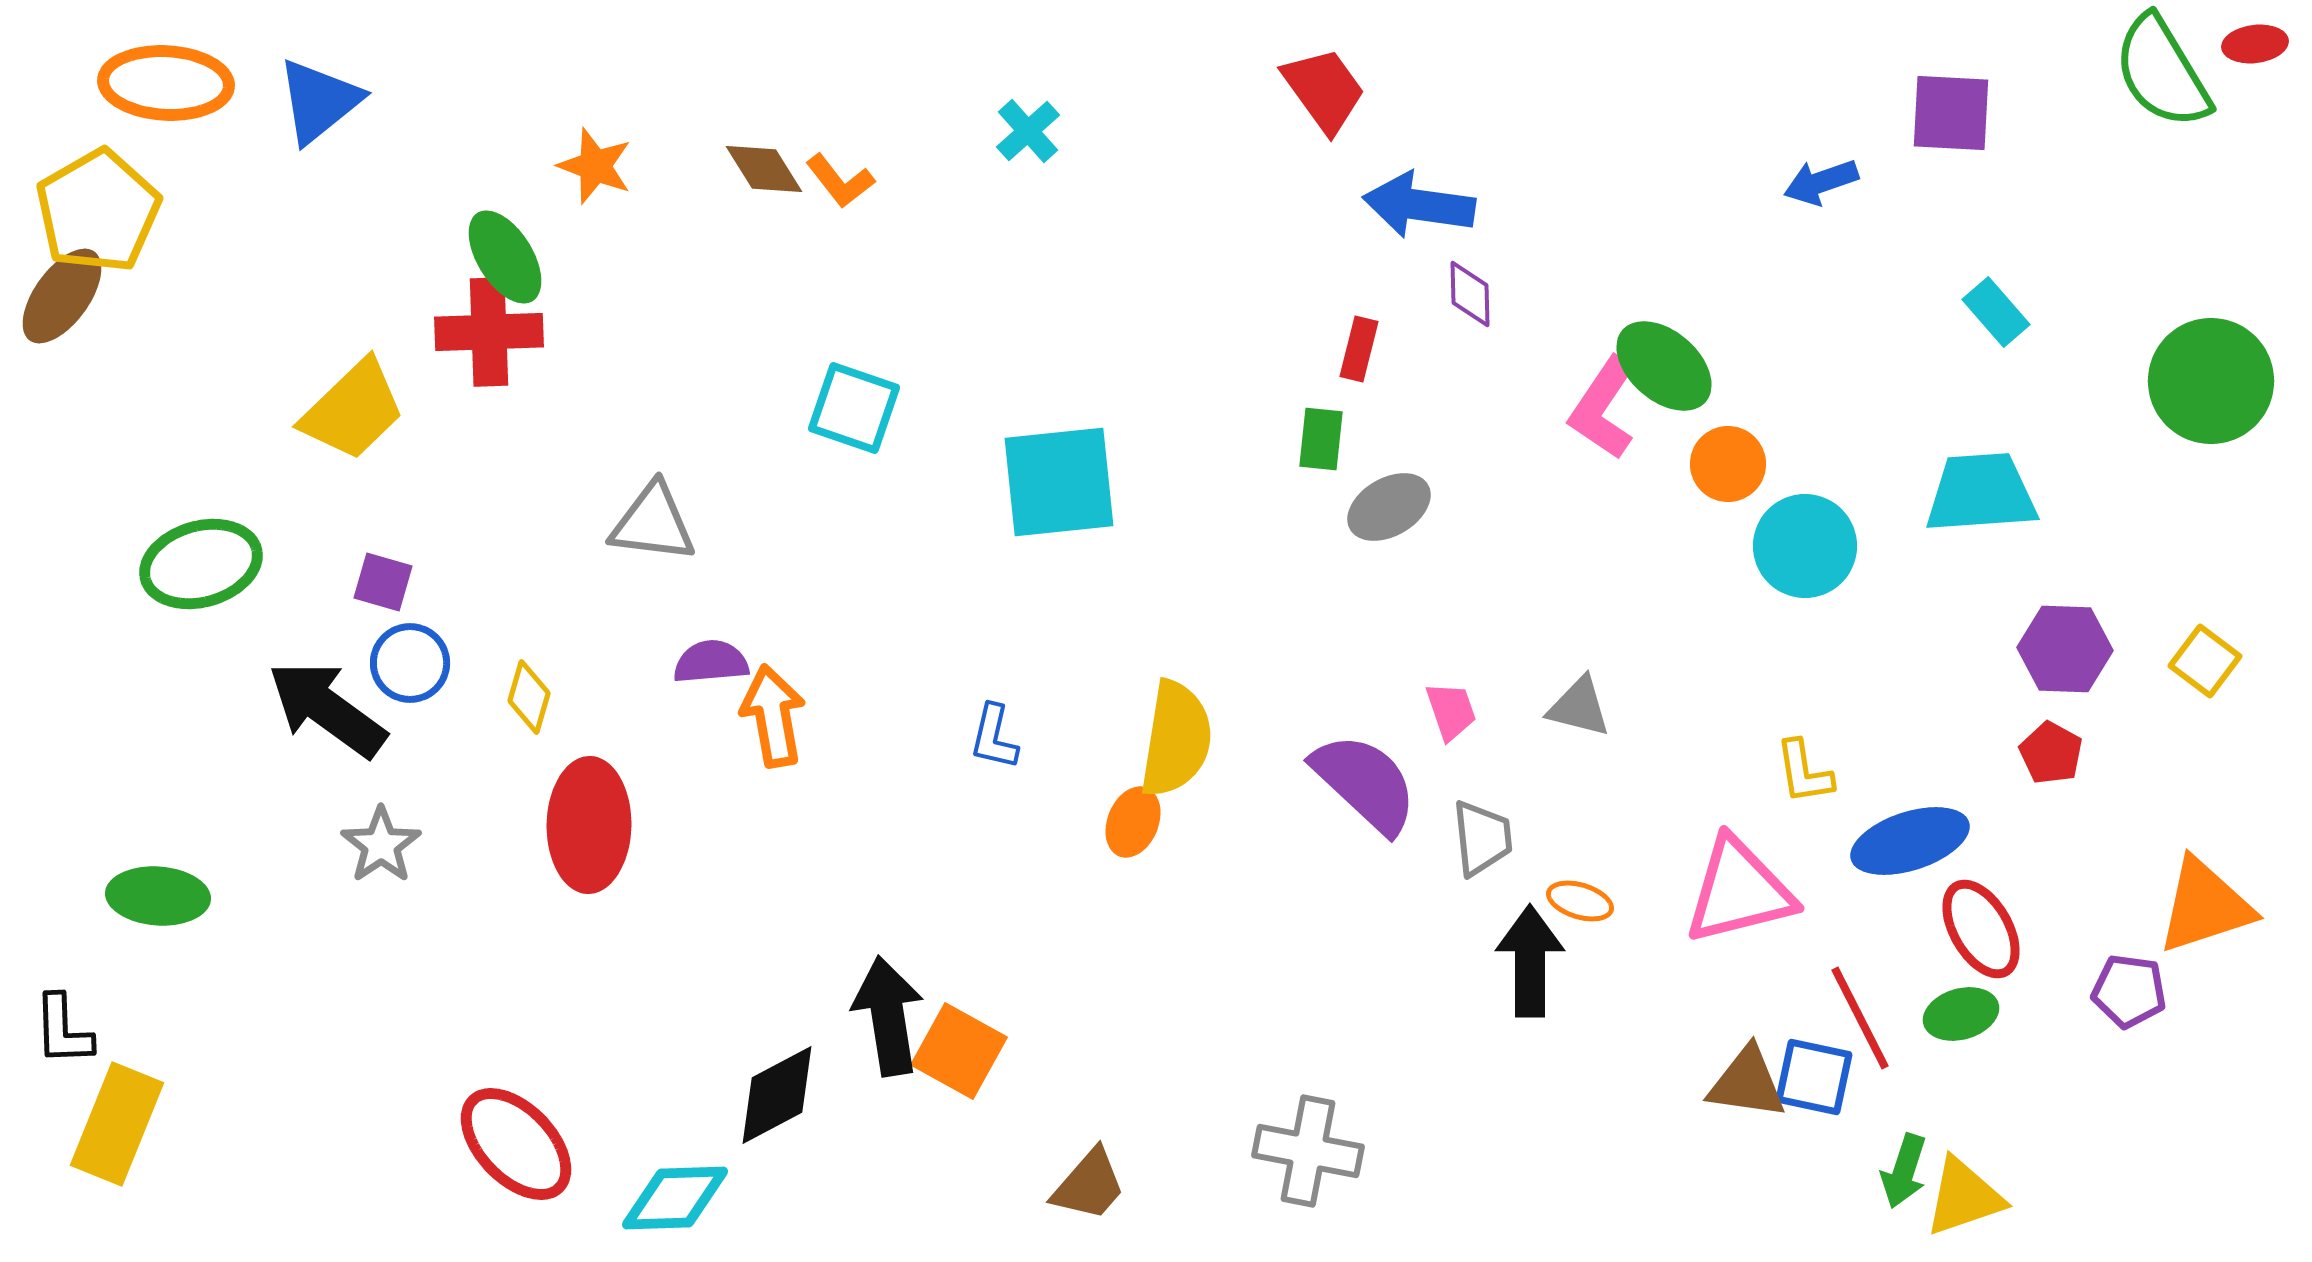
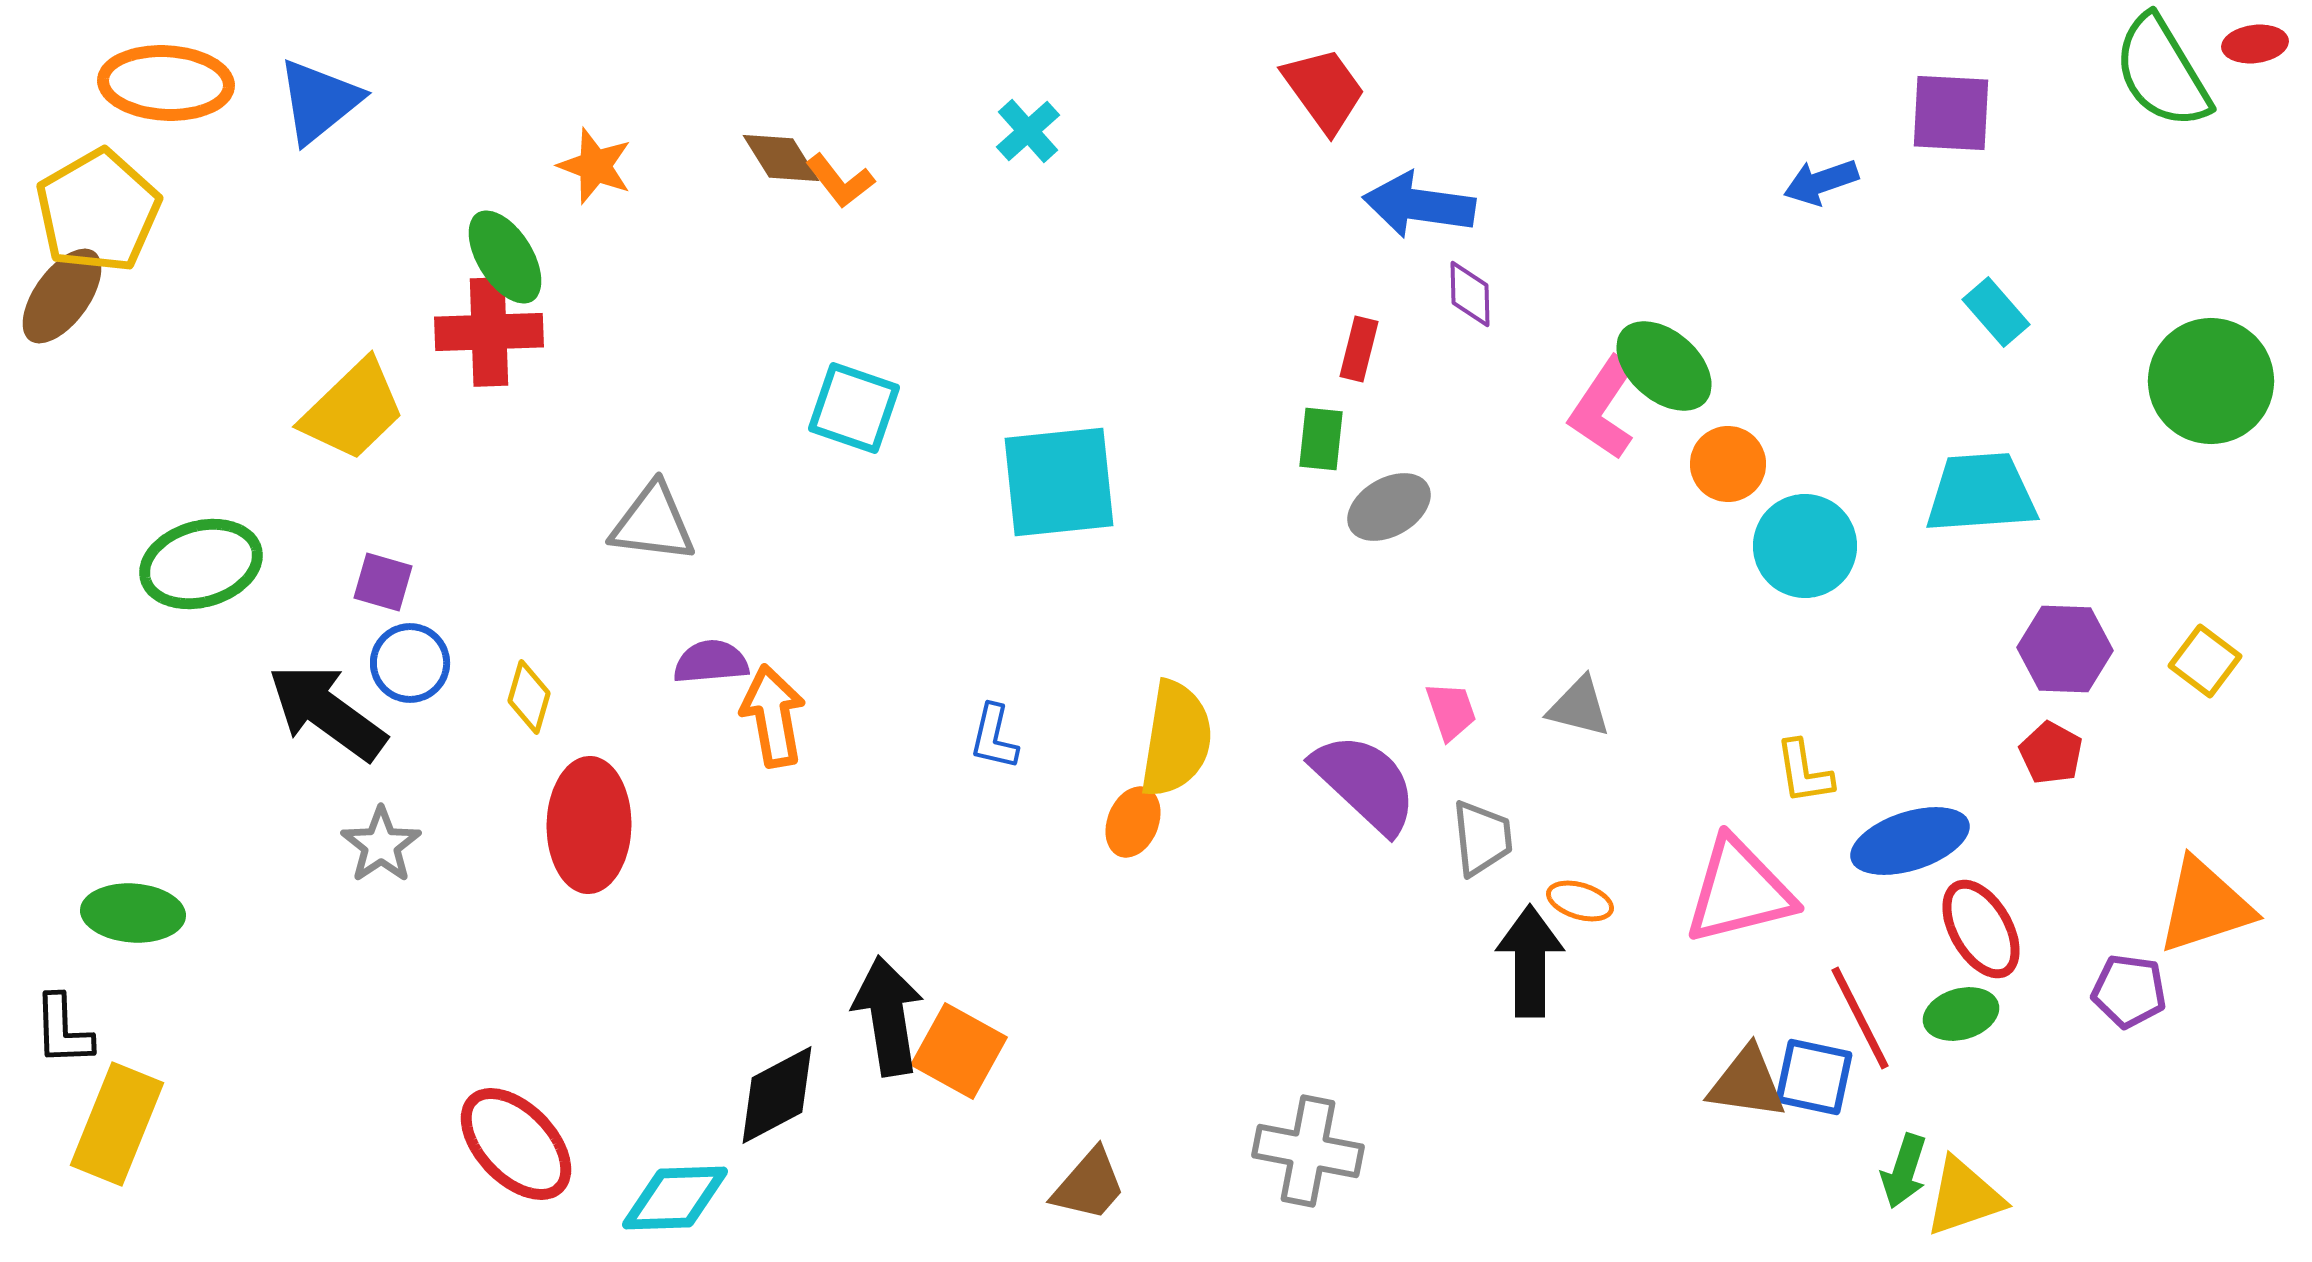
brown diamond at (764, 169): moved 17 px right, 11 px up
black arrow at (327, 709): moved 3 px down
green ellipse at (158, 896): moved 25 px left, 17 px down
